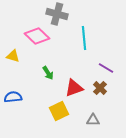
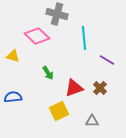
purple line: moved 1 px right, 8 px up
gray triangle: moved 1 px left, 1 px down
